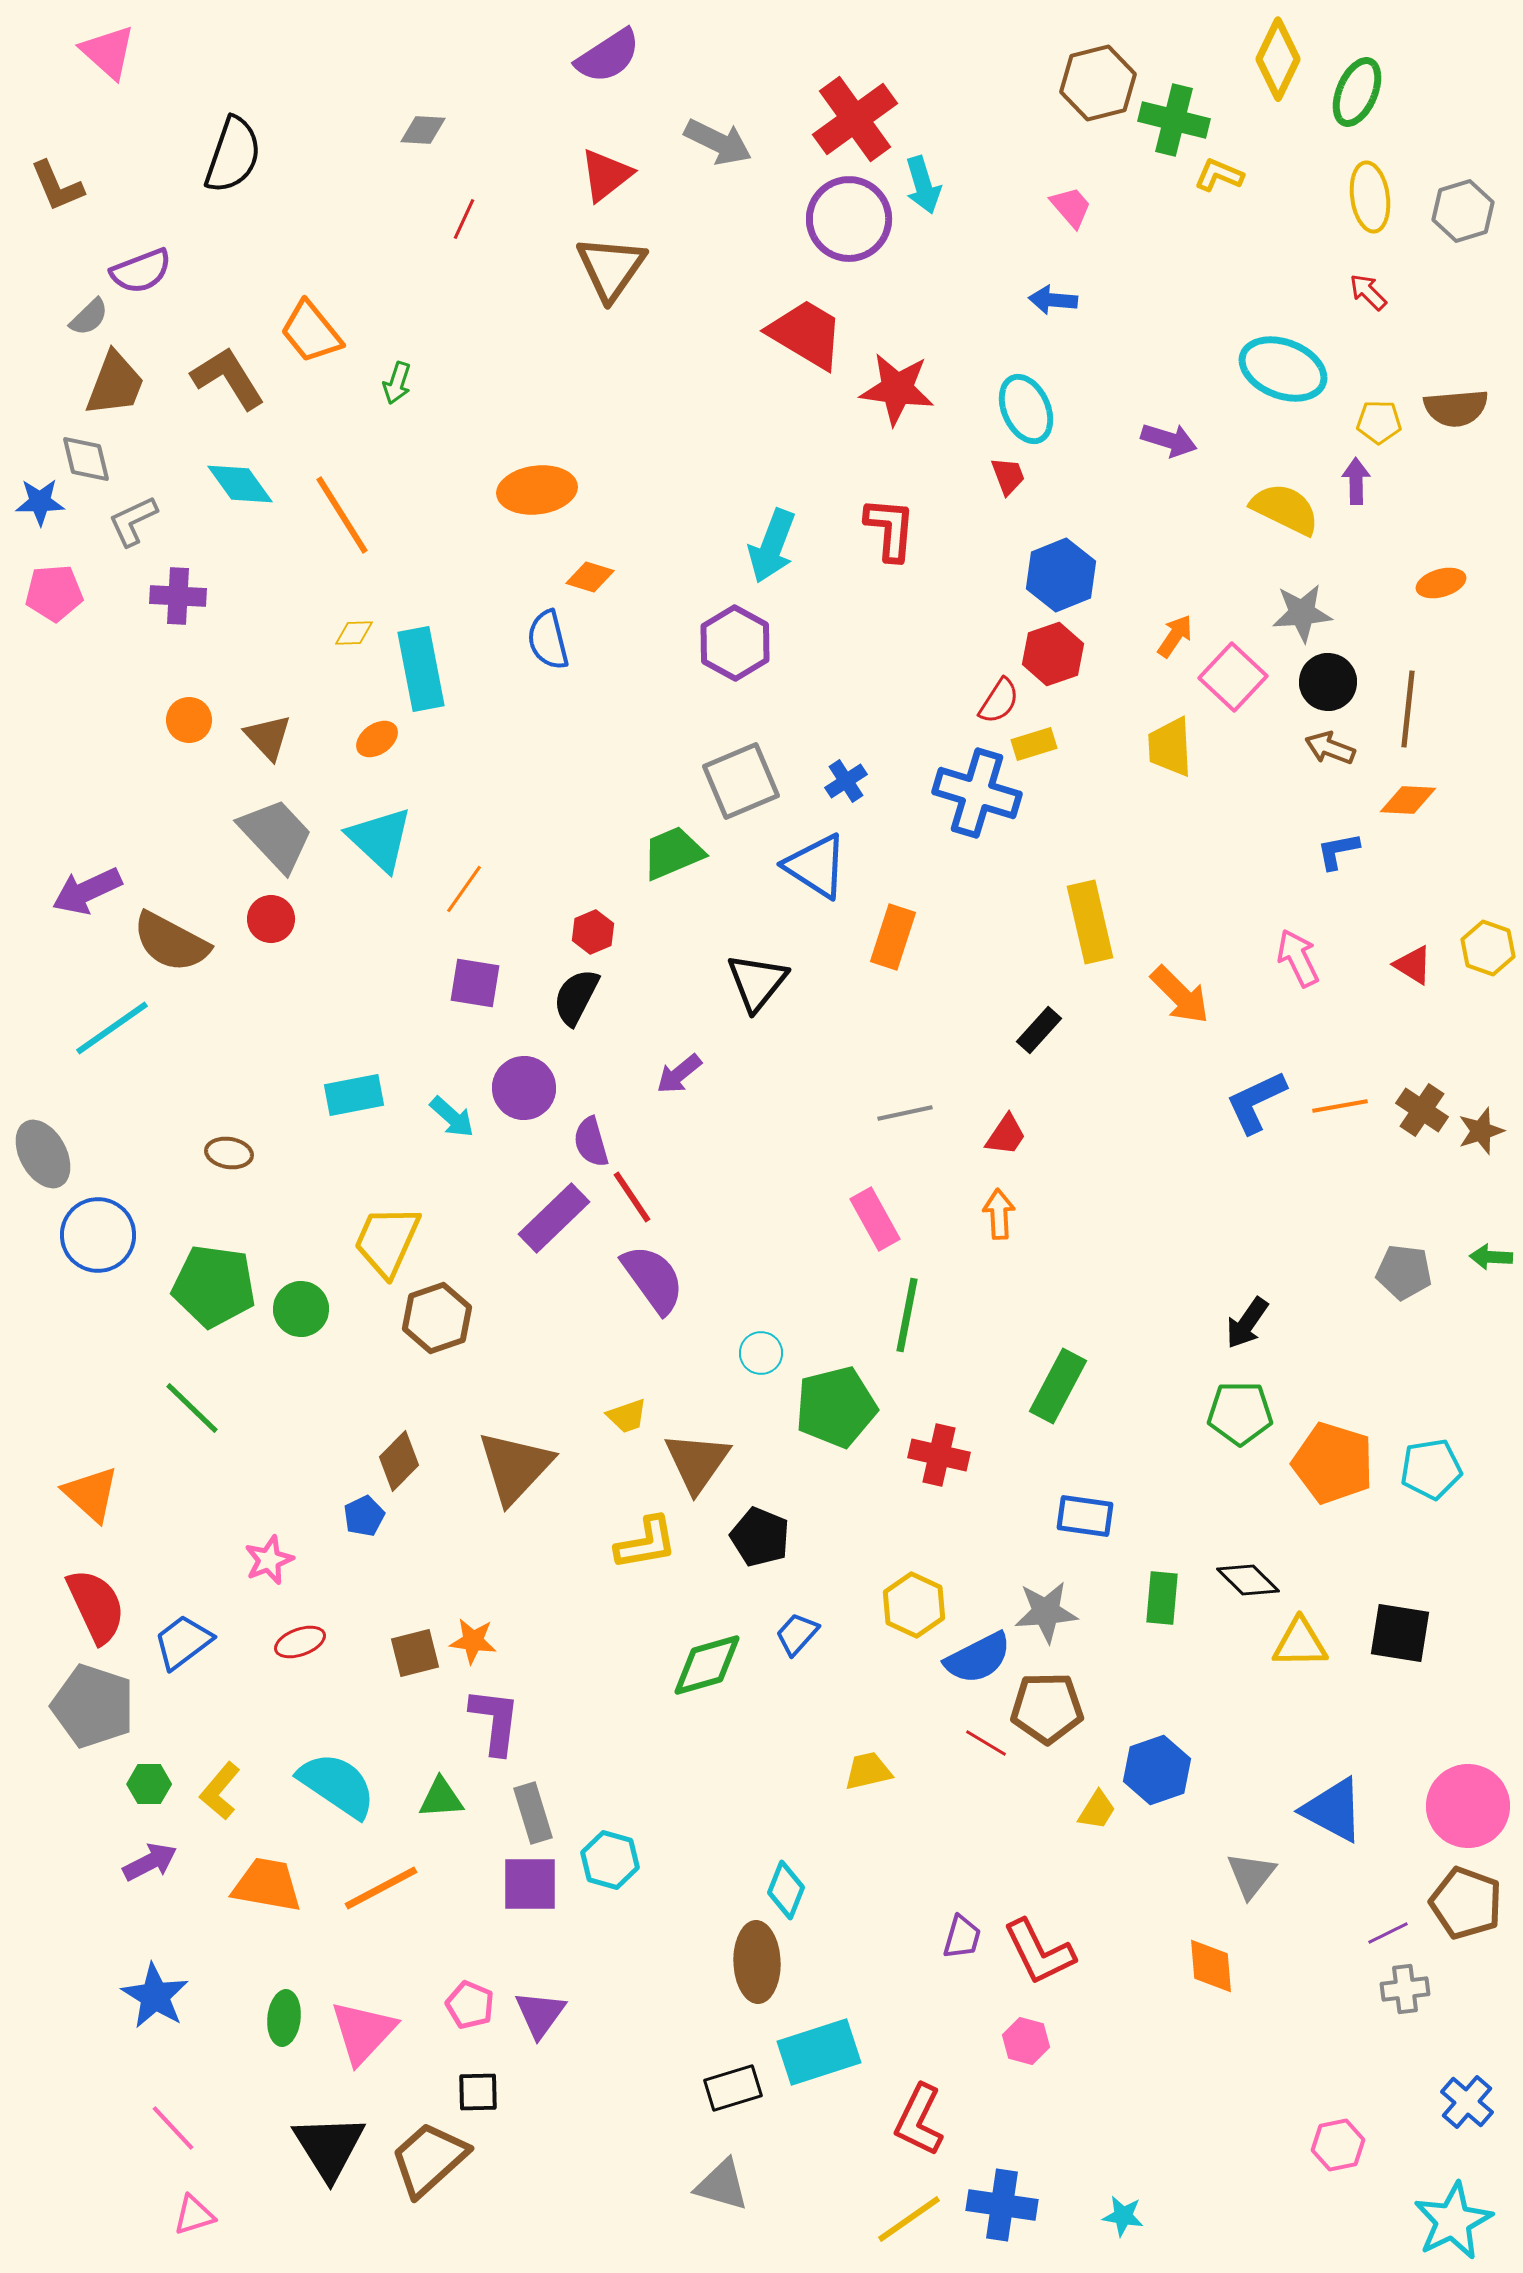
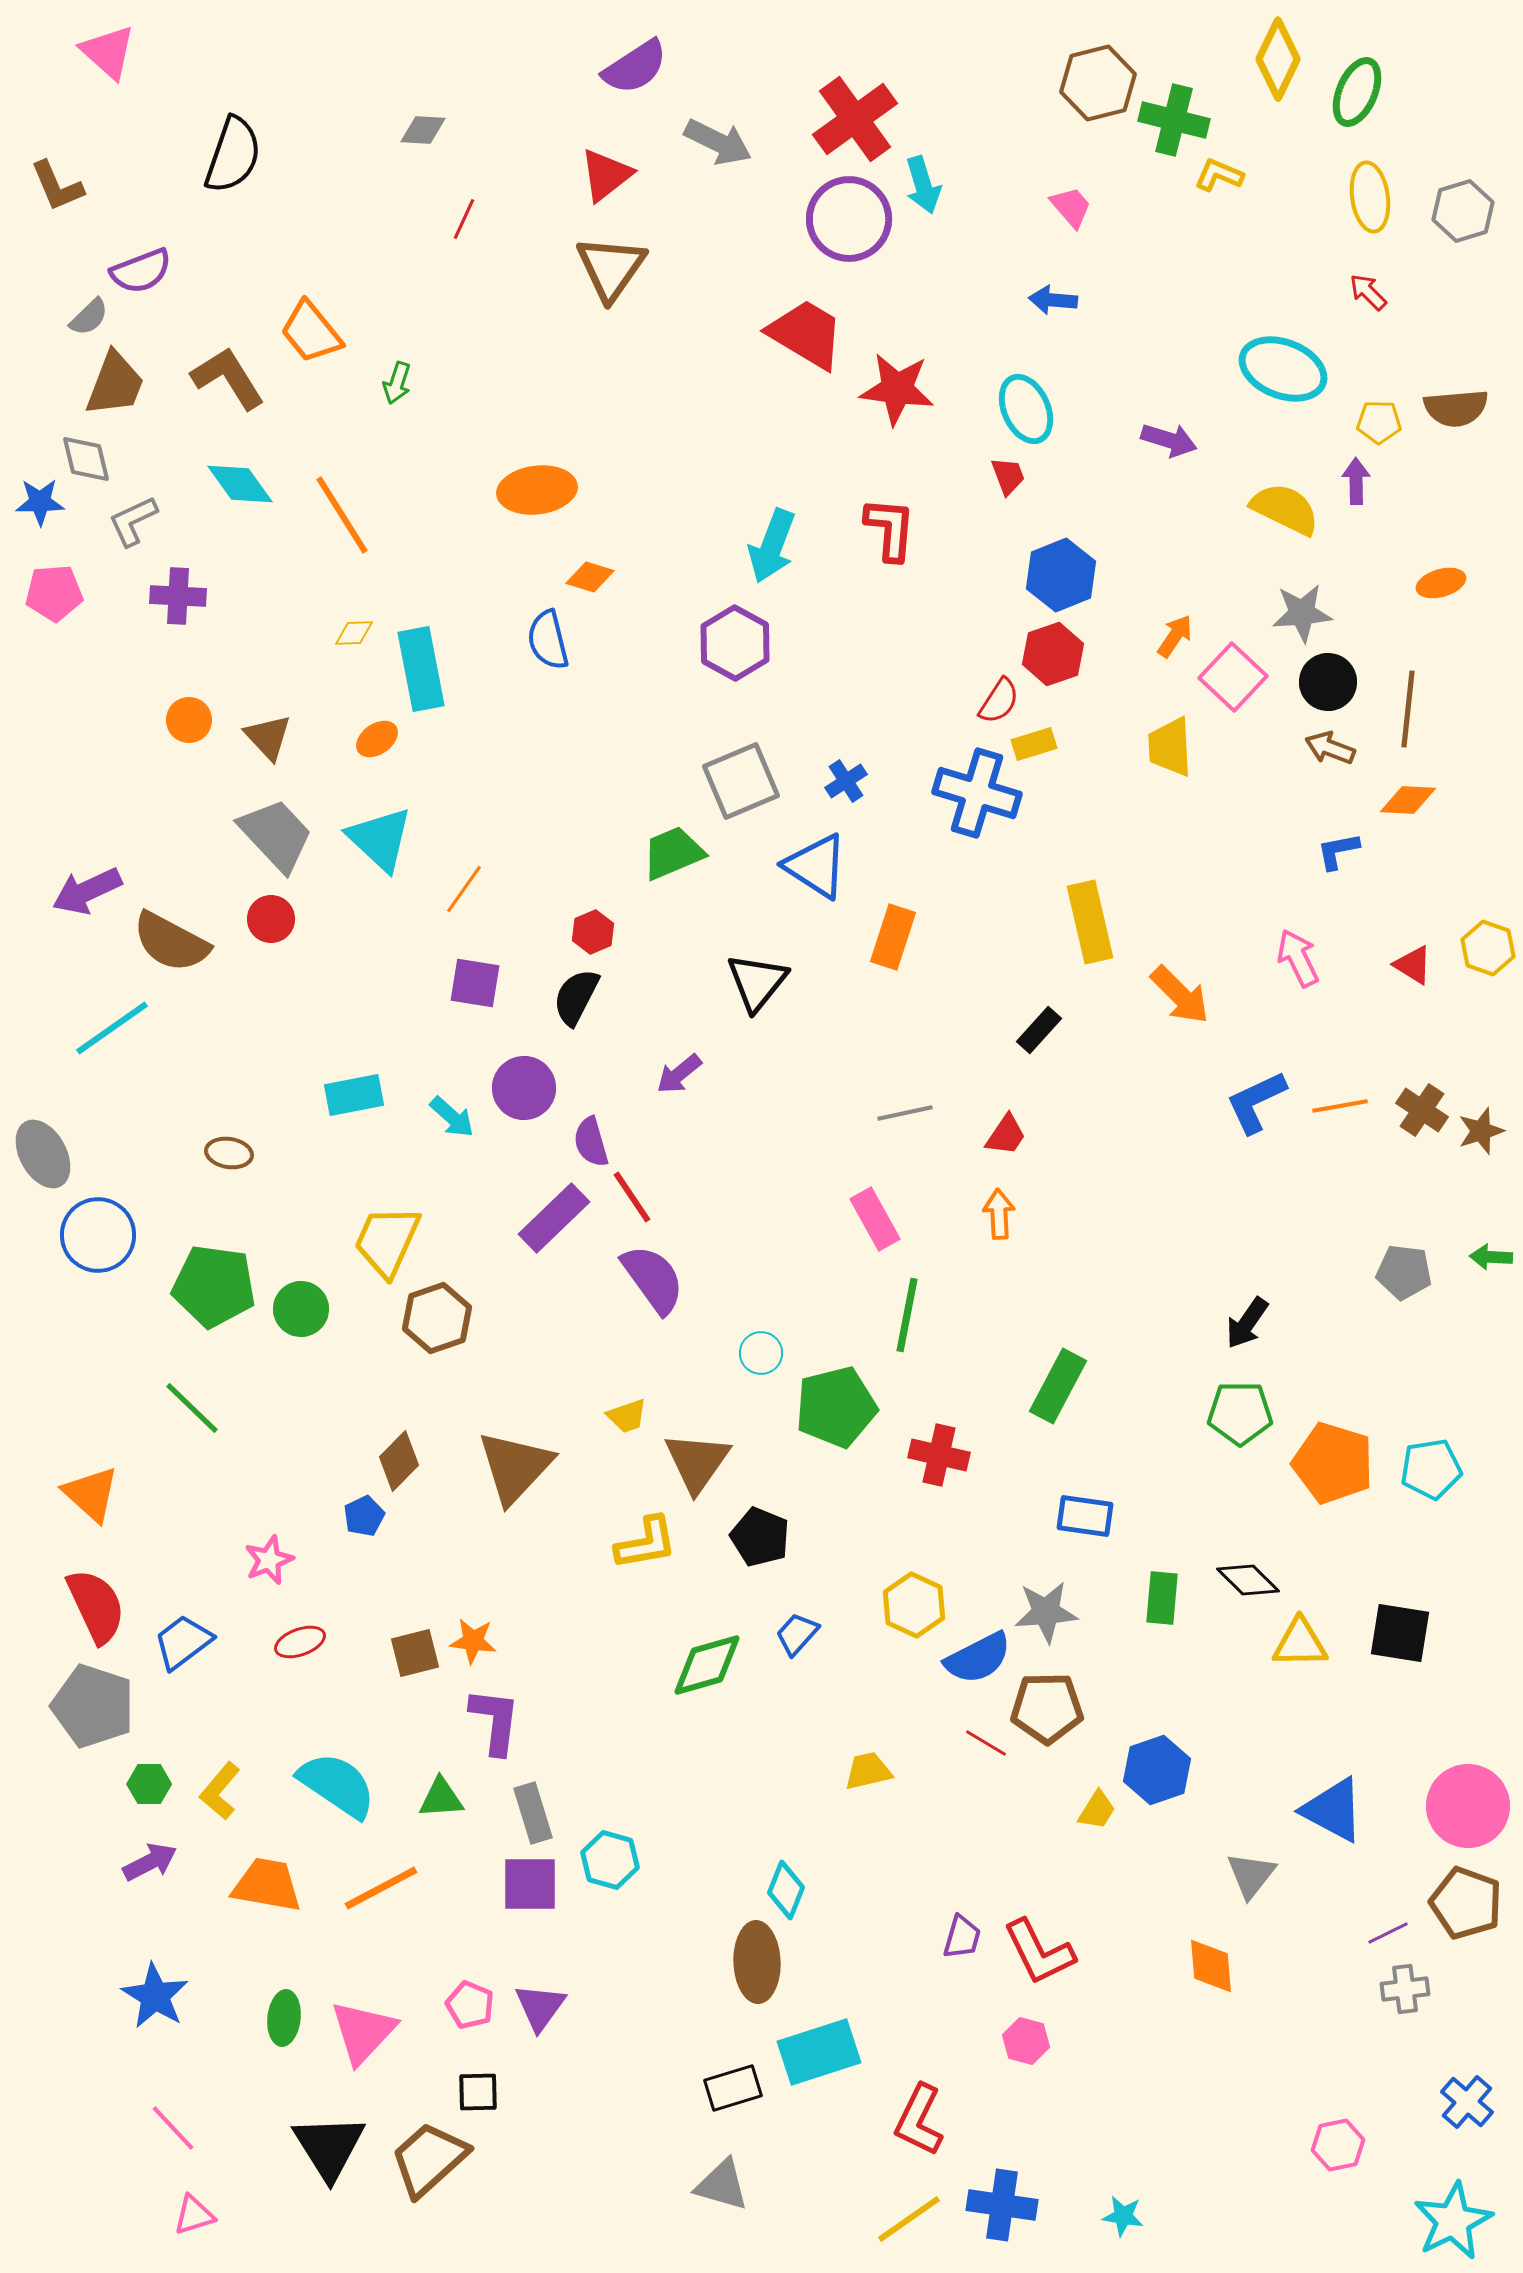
purple semicircle at (608, 56): moved 27 px right, 11 px down
purple triangle at (540, 2014): moved 7 px up
